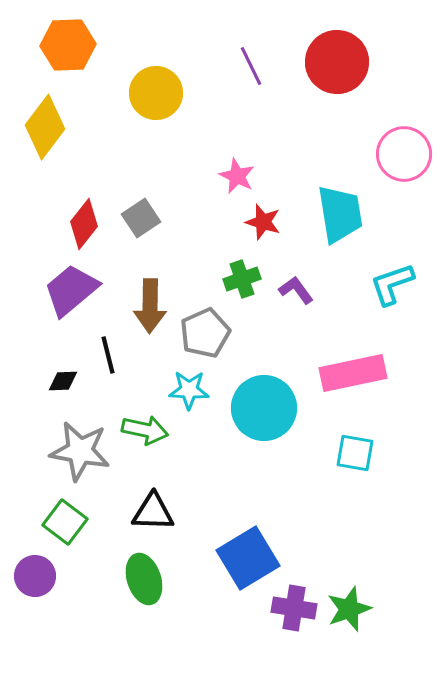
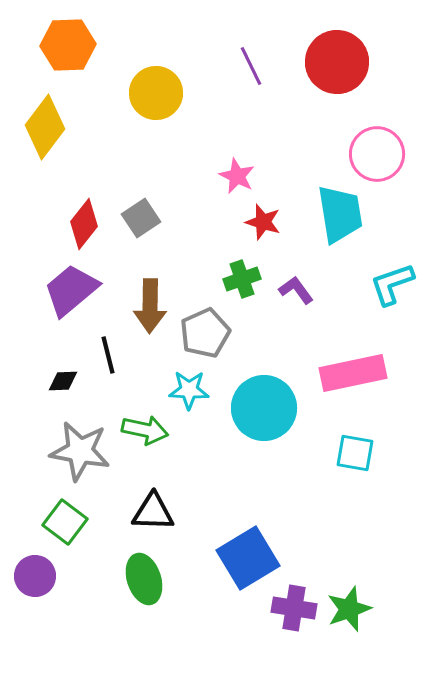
pink circle: moved 27 px left
